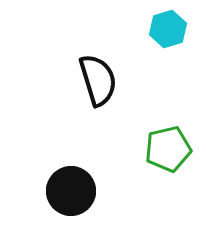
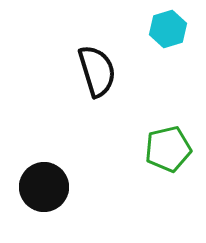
black semicircle: moved 1 px left, 9 px up
black circle: moved 27 px left, 4 px up
